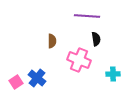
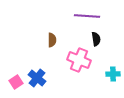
brown semicircle: moved 1 px up
